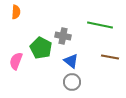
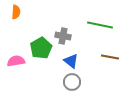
green pentagon: rotated 15 degrees clockwise
pink semicircle: rotated 60 degrees clockwise
